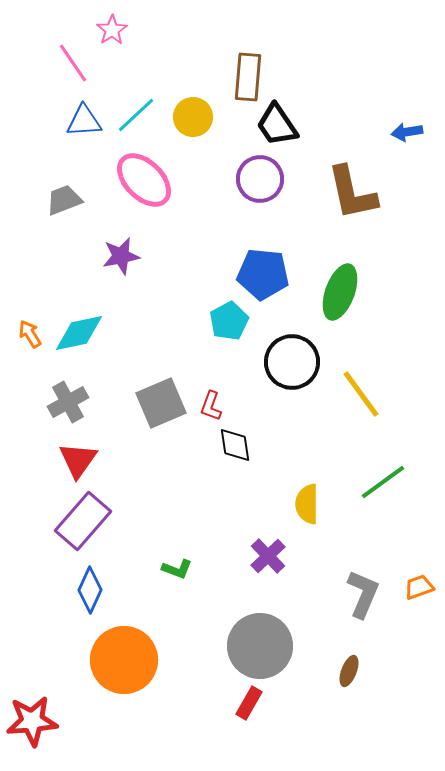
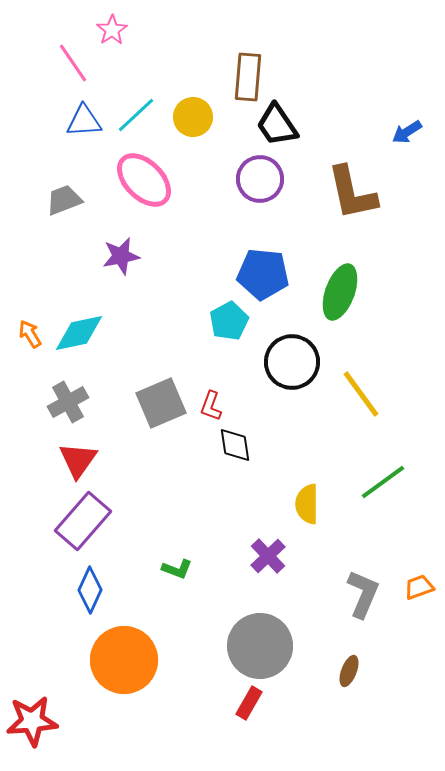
blue arrow: rotated 24 degrees counterclockwise
